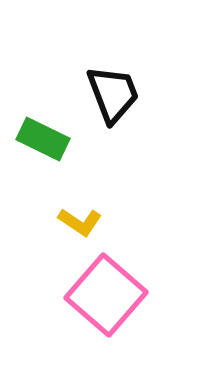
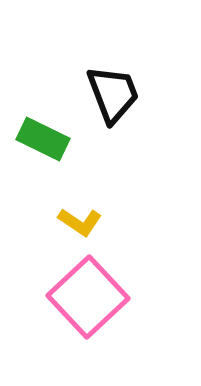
pink square: moved 18 px left, 2 px down; rotated 6 degrees clockwise
